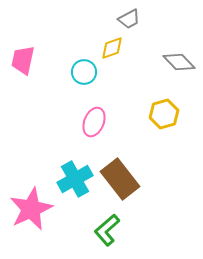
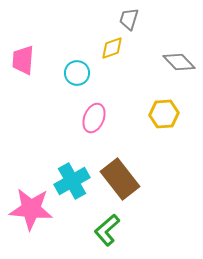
gray trapezoid: rotated 135 degrees clockwise
pink trapezoid: rotated 8 degrees counterclockwise
cyan circle: moved 7 px left, 1 px down
yellow hexagon: rotated 12 degrees clockwise
pink ellipse: moved 4 px up
cyan cross: moved 3 px left, 2 px down
pink star: rotated 30 degrees clockwise
